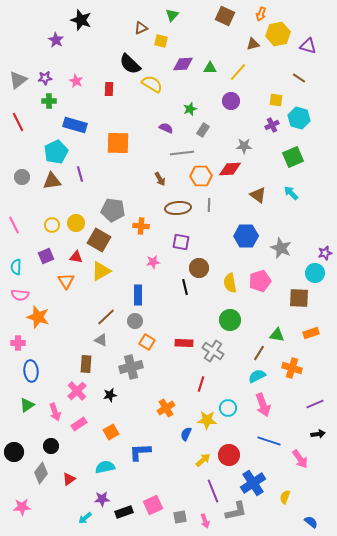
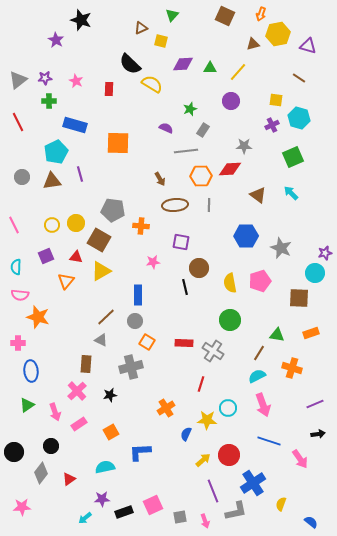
gray line at (182, 153): moved 4 px right, 2 px up
brown ellipse at (178, 208): moved 3 px left, 3 px up
orange triangle at (66, 281): rotated 12 degrees clockwise
yellow semicircle at (285, 497): moved 4 px left, 7 px down
